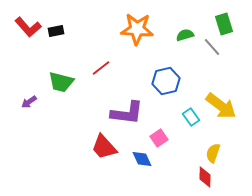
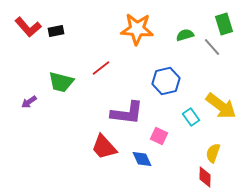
pink square: moved 2 px up; rotated 30 degrees counterclockwise
